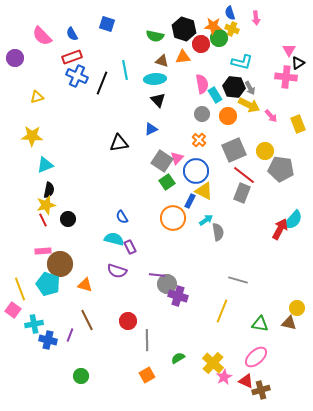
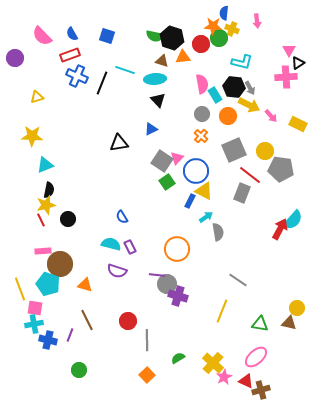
blue semicircle at (230, 13): moved 6 px left; rotated 24 degrees clockwise
pink arrow at (256, 18): moved 1 px right, 3 px down
blue square at (107, 24): moved 12 px down
black hexagon at (184, 29): moved 12 px left, 9 px down
red rectangle at (72, 57): moved 2 px left, 2 px up
cyan line at (125, 70): rotated 60 degrees counterclockwise
pink cross at (286, 77): rotated 10 degrees counterclockwise
yellow rectangle at (298, 124): rotated 42 degrees counterclockwise
orange cross at (199, 140): moved 2 px right, 4 px up
red line at (244, 175): moved 6 px right
orange circle at (173, 218): moved 4 px right, 31 px down
red line at (43, 220): moved 2 px left
cyan arrow at (206, 220): moved 3 px up
cyan semicircle at (114, 239): moved 3 px left, 5 px down
gray line at (238, 280): rotated 18 degrees clockwise
pink square at (13, 310): moved 22 px right, 2 px up; rotated 28 degrees counterclockwise
orange square at (147, 375): rotated 14 degrees counterclockwise
green circle at (81, 376): moved 2 px left, 6 px up
